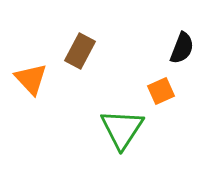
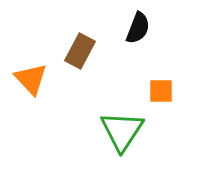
black semicircle: moved 44 px left, 20 px up
orange square: rotated 24 degrees clockwise
green triangle: moved 2 px down
